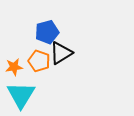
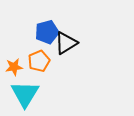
black triangle: moved 5 px right, 10 px up
orange pentagon: rotated 30 degrees clockwise
cyan triangle: moved 4 px right, 1 px up
